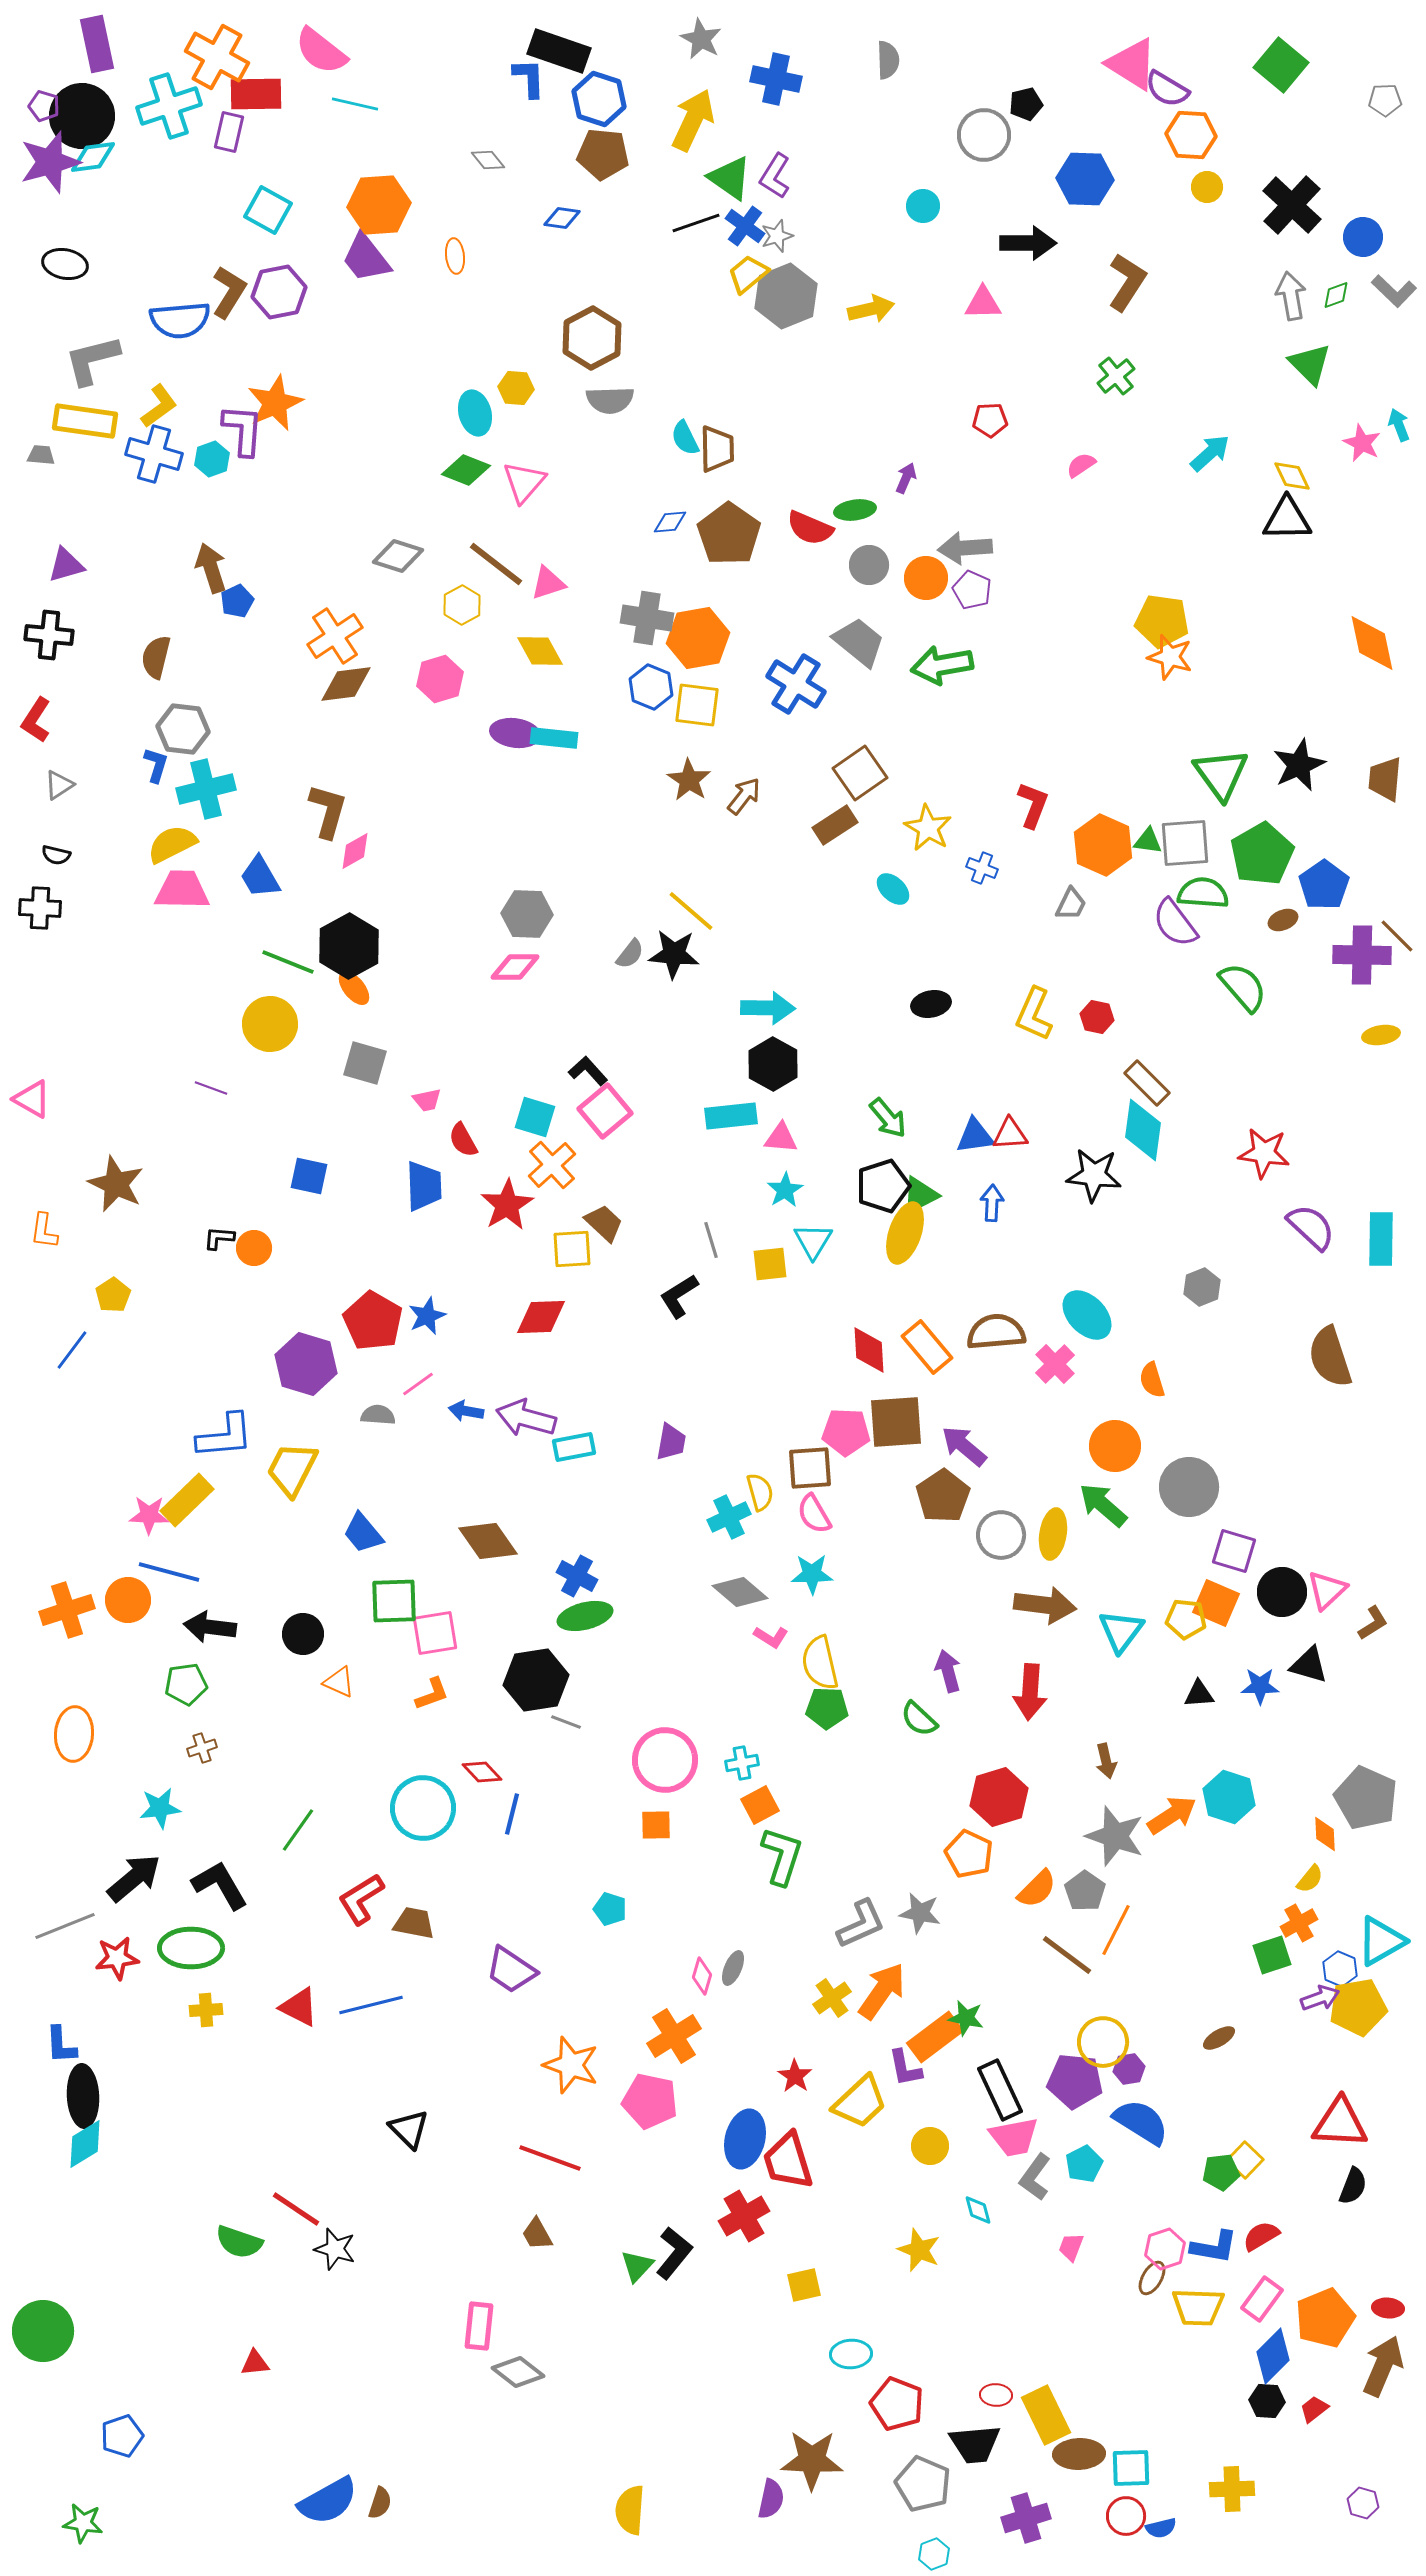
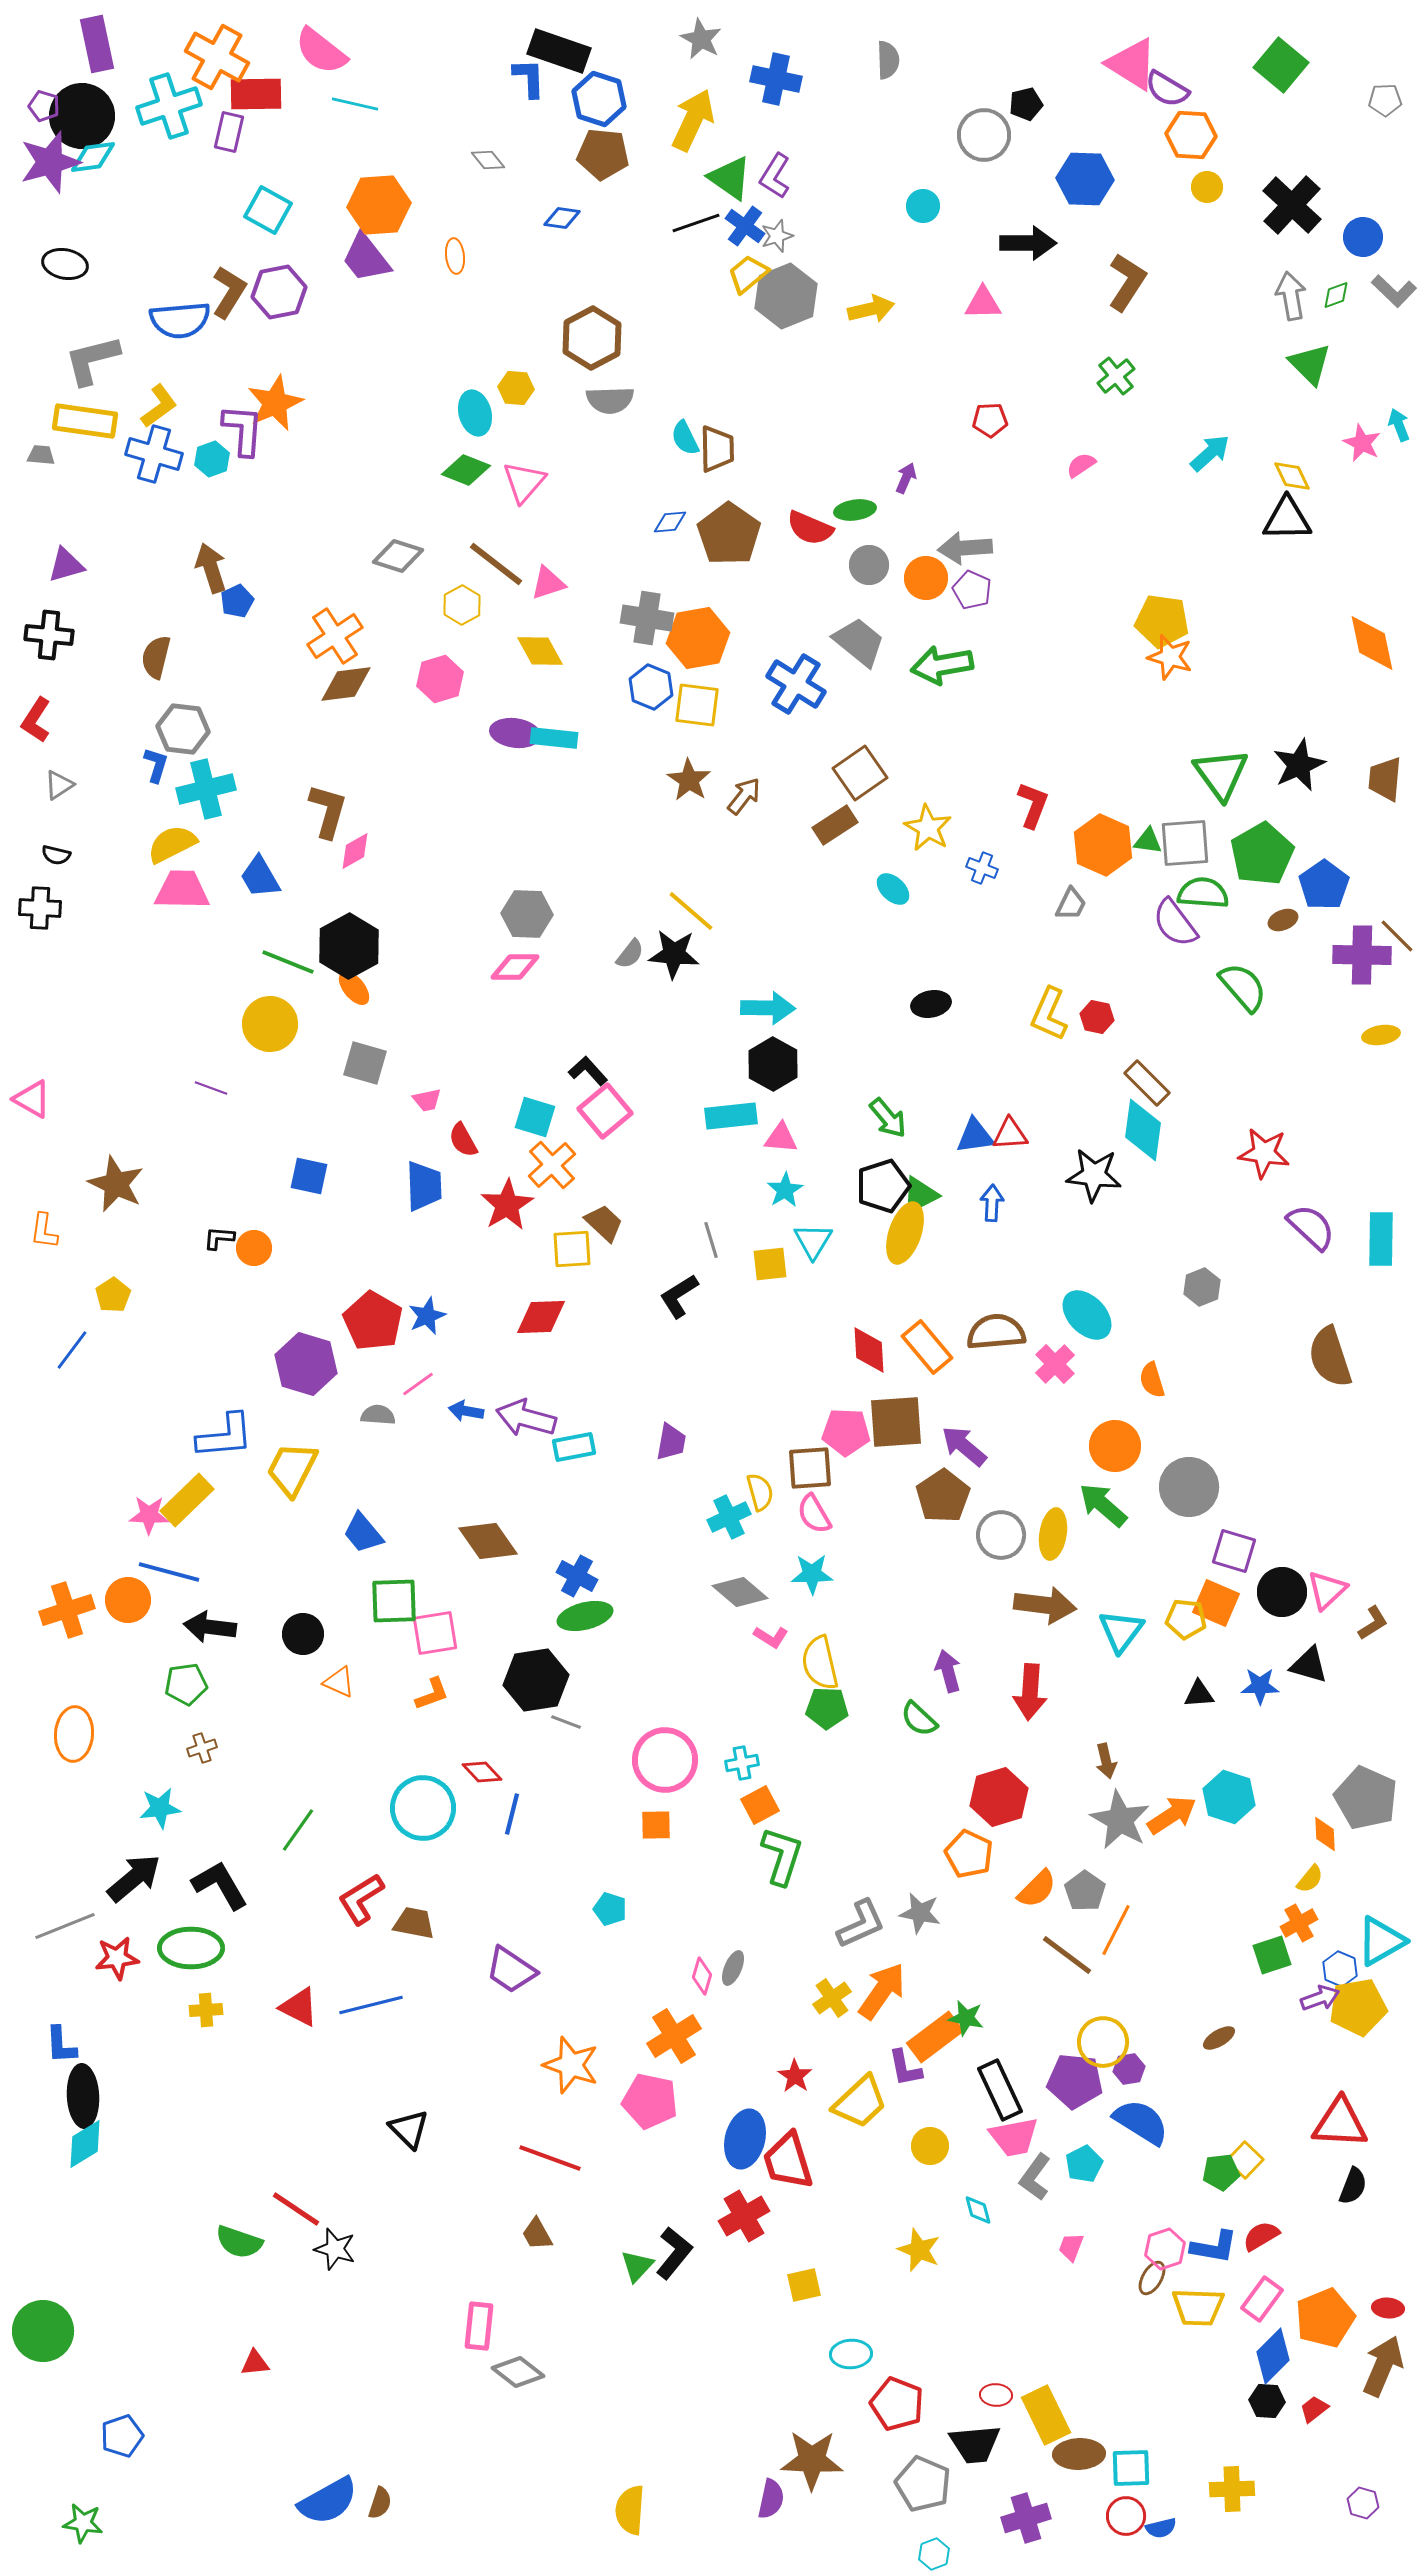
yellow L-shape at (1034, 1014): moved 15 px right
gray star at (1115, 1836): moved 5 px right, 16 px up; rotated 10 degrees clockwise
